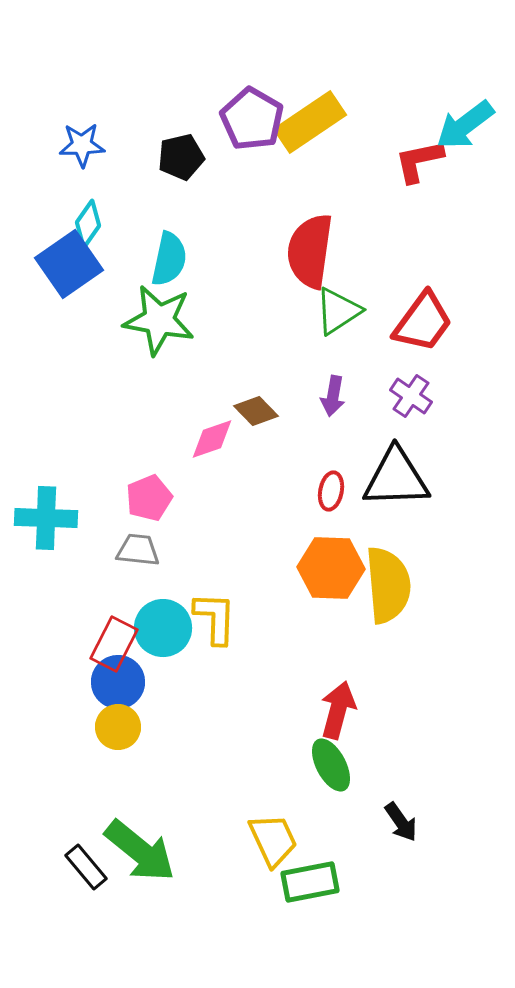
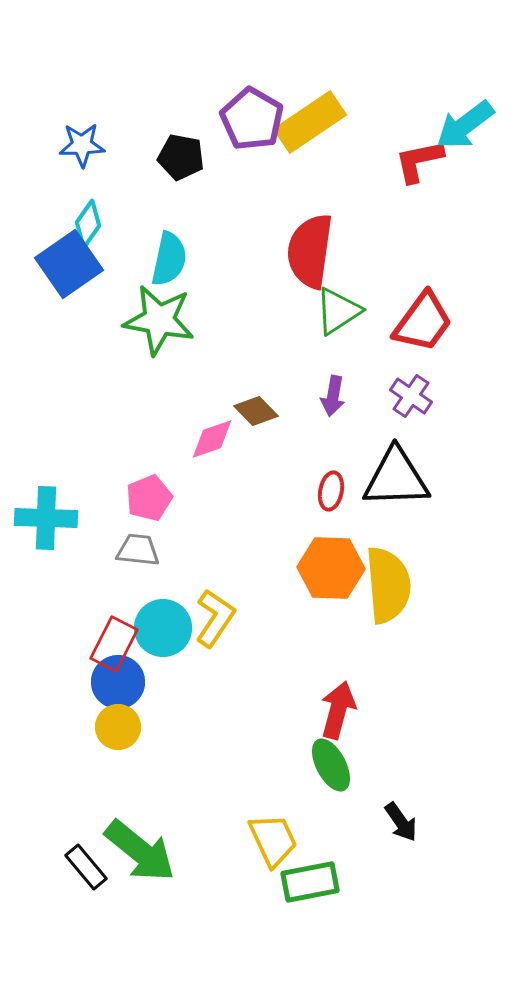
black pentagon: rotated 24 degrees clockwise
yellow L-shape: rotated 32 degrees clockwise
